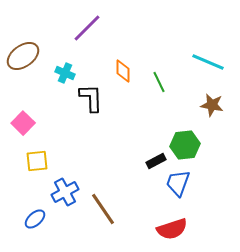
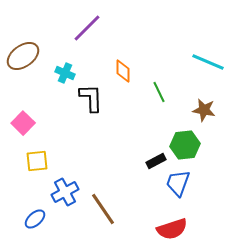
green line: moved 10 px down
brown star: moved 8 px left, 5 px down
